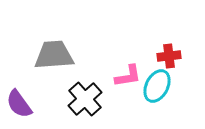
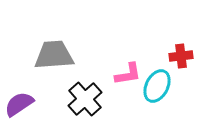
red cross: moved 12 px right
pink L-shape: moved 2 px up
purple semicircle: rotated 92 degrees clockwise
